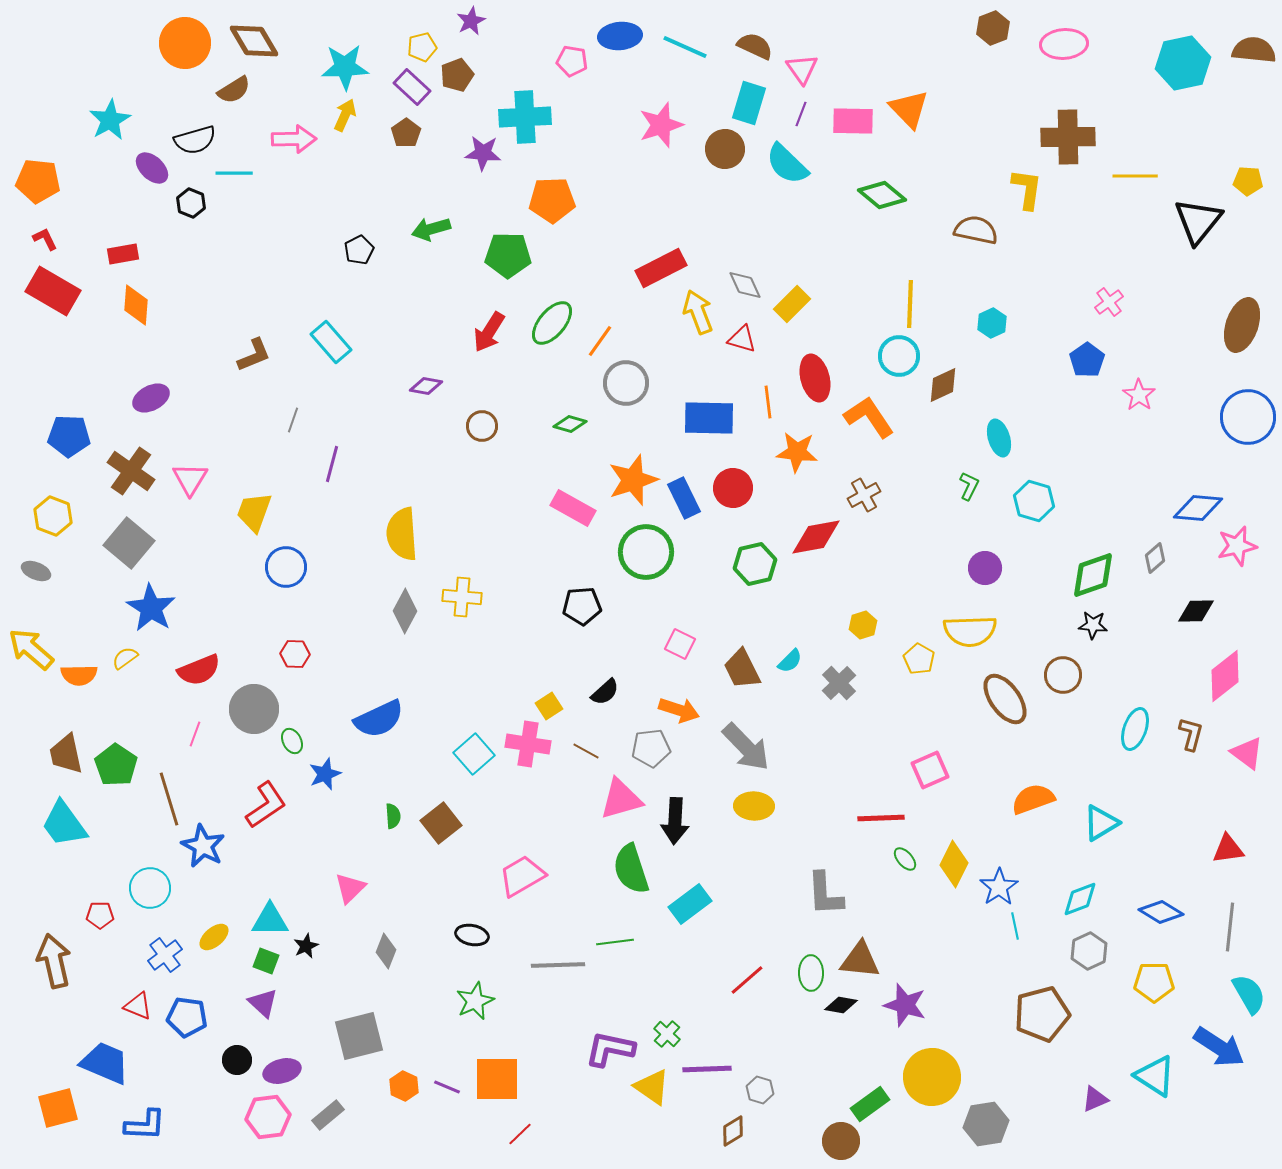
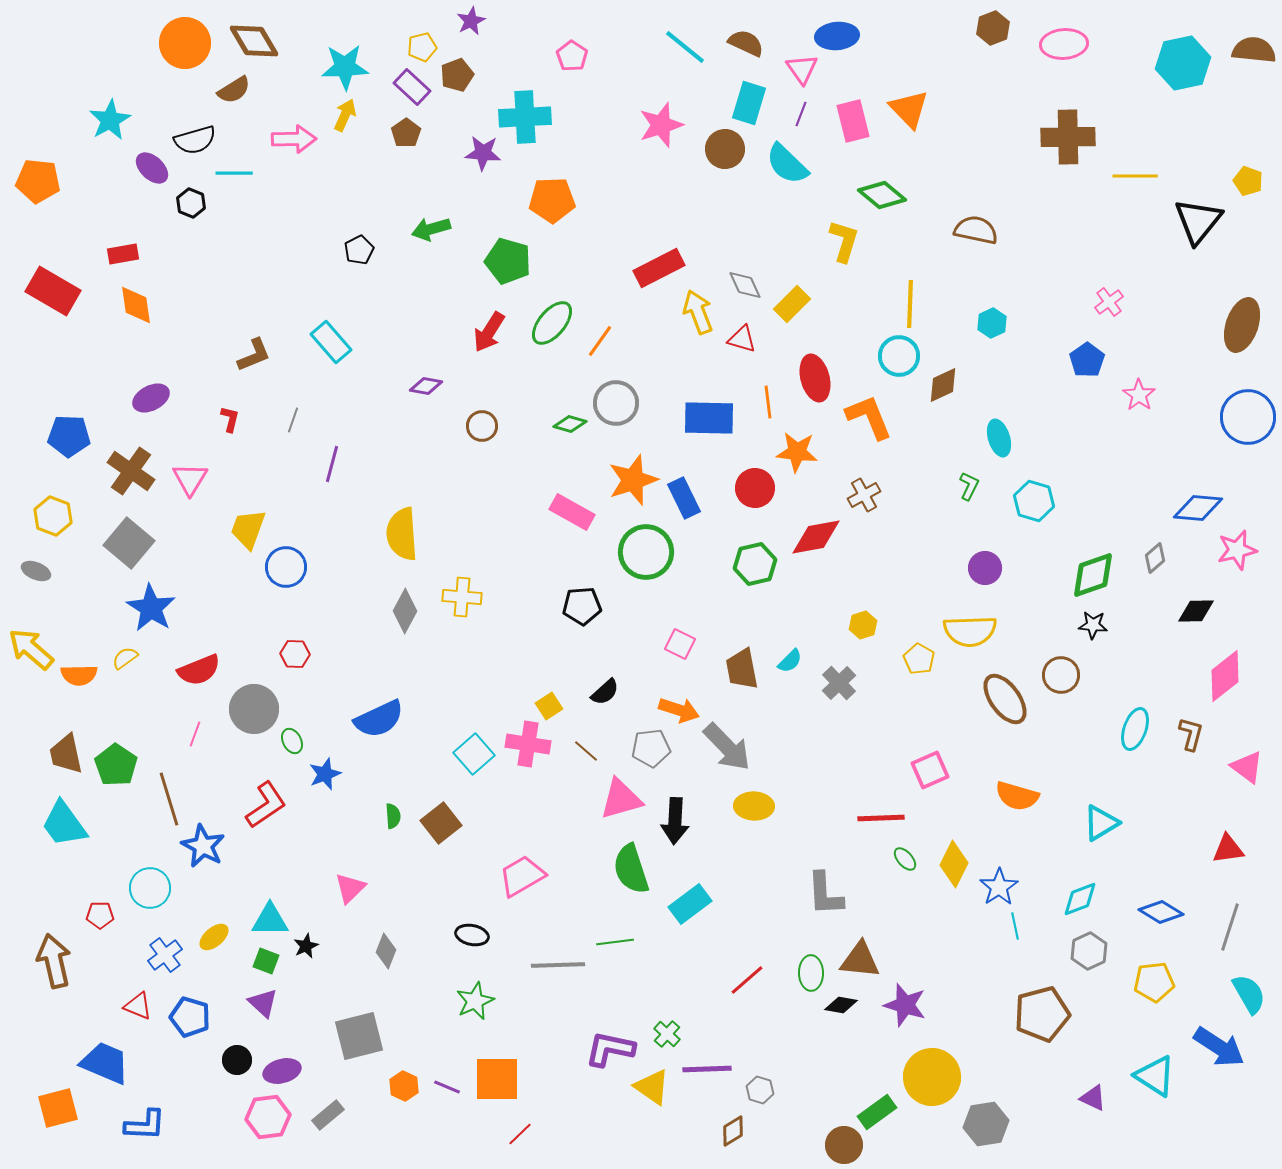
blue ellipse at (620, 36): moved 217 px right
brown semicircle at (755, 46): moved 9 px left, 3 px up
cyan line at (685, 47): rotated 15 degrees clockwise
pink pentagon at (572, 61): moved 5 px up; rotated 24 degrees clockwise
pink rectangle at (853, 121): rotated 75 degrees clockwise
yellow pentagon at (1248, 181): rotated 16 degrees clockwise
yellow L-shape at (1027, 189): moved 183 px left, 52 px down; rotated 9 degrees clockwise
red L-shape at (45, 239): moved 185 px right, 180 px down; rotated 40 degrees clockwise
green pentagon at (508, 255): moved 6 px down; rotated 15 degrees clockwise
red rectangle at (661, 268): moved 2 px left
orange diamond at (136, 305): rotated 12 degrees counterclockwise
gray circle at (626, 383): moved 10 px left, 20 px down
orange L-shape at (869, 417): rotated 12 degrees clockwise
red circle at (733, 488): moved 22 px right
pink rectangle at (573, 508): moved 1 px left, 4 px down
yellow trapezoid at (254, 512): moved 6 px left, 17 px down
pink star at (1237, 546): moved 4 px down
brown trapezoid at (742, 669): rotated 15 degrees clockwise
brown circle at (1063, 675): moved 2 px left
gray arrow at (746, 747): moved 19 px left
brown line at (586, 751): rotated 12 degrees clockwise
pink triangle at (1247, 753): moved 14 px down
orange semicircle at (1033, 799): moved 16 px left, 3 px up; rotated 144 degrees counterclockwise
gray line at (1230, 927): rotated 12 degrees clockwise
yellow pentagon at (1154, 982): rotated 6 degrees counterclockwise
blue pentagon at (187, 1017): moved 3 px right; rotated 9 degrees clockwise
purple triangle at (1095, 1099): moved 2 px left, 1 px up; rotated 48 degrees clockwise
green rectangle at (870, 1104): moved 7 px right, 8 px down
brown circle at (841, 1141): moved 3 px right, 4 px down
